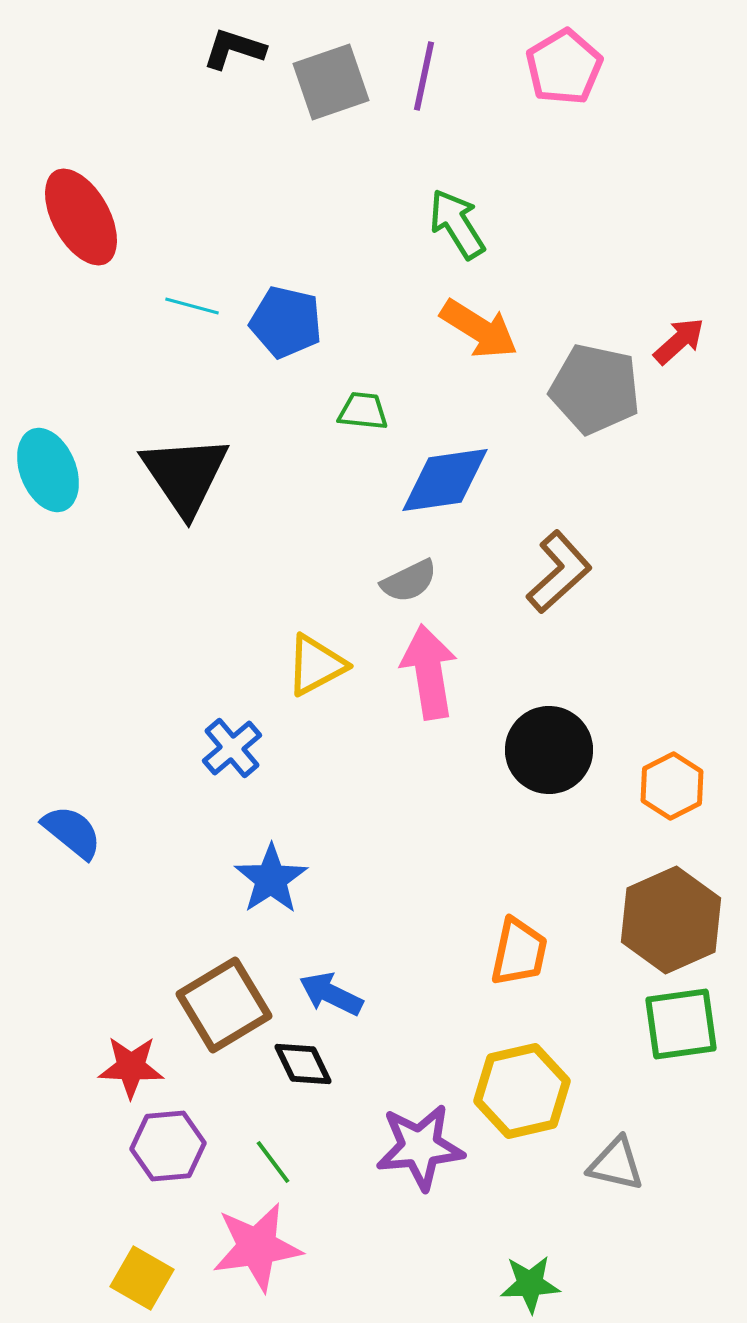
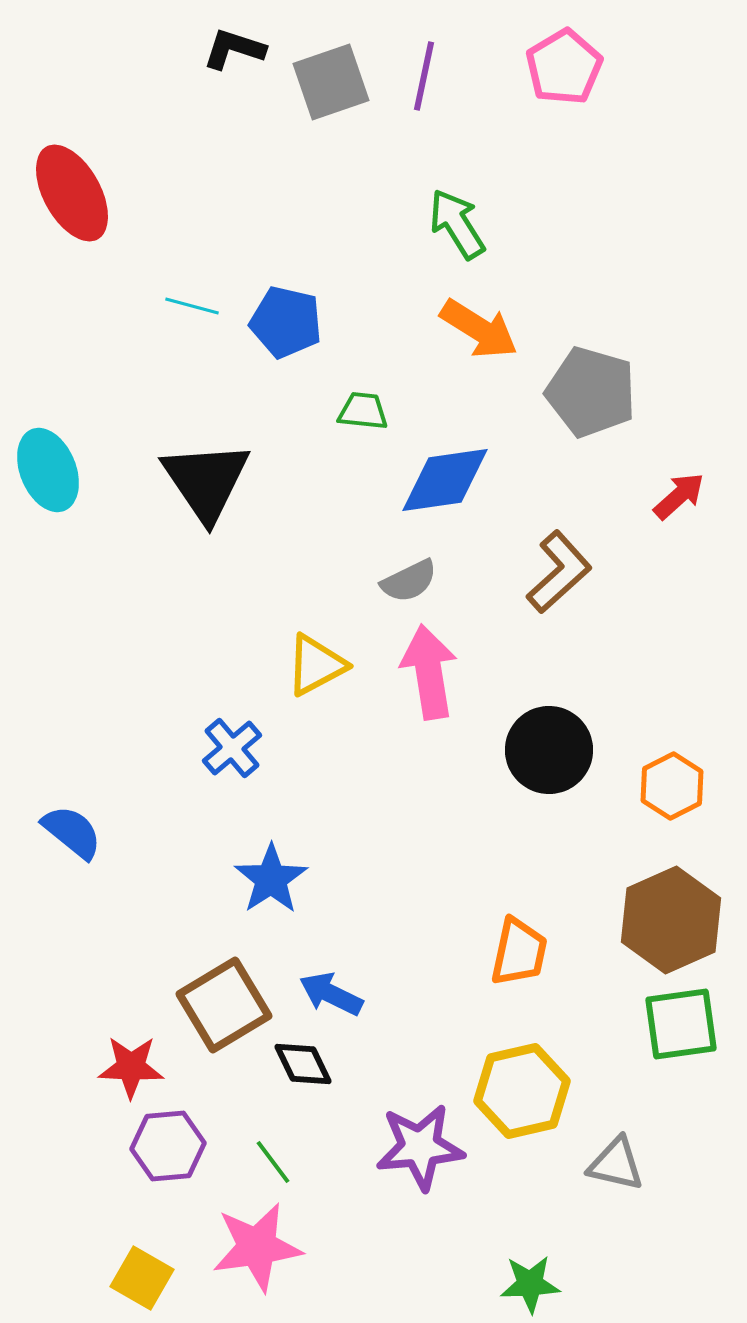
red ellipse: moved 9 px left, 24 px up
red arrow: moved 155 px down
gray pentagon: moved 4 px left, 3 px down; rotated 4 degrees clockwise
black triangle: moved 21 px right, 6 px down
